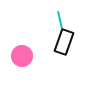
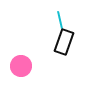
pink circle: moved 1 px left, 10 px down
